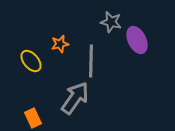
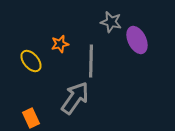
orange rectangle: moved 2 px left
